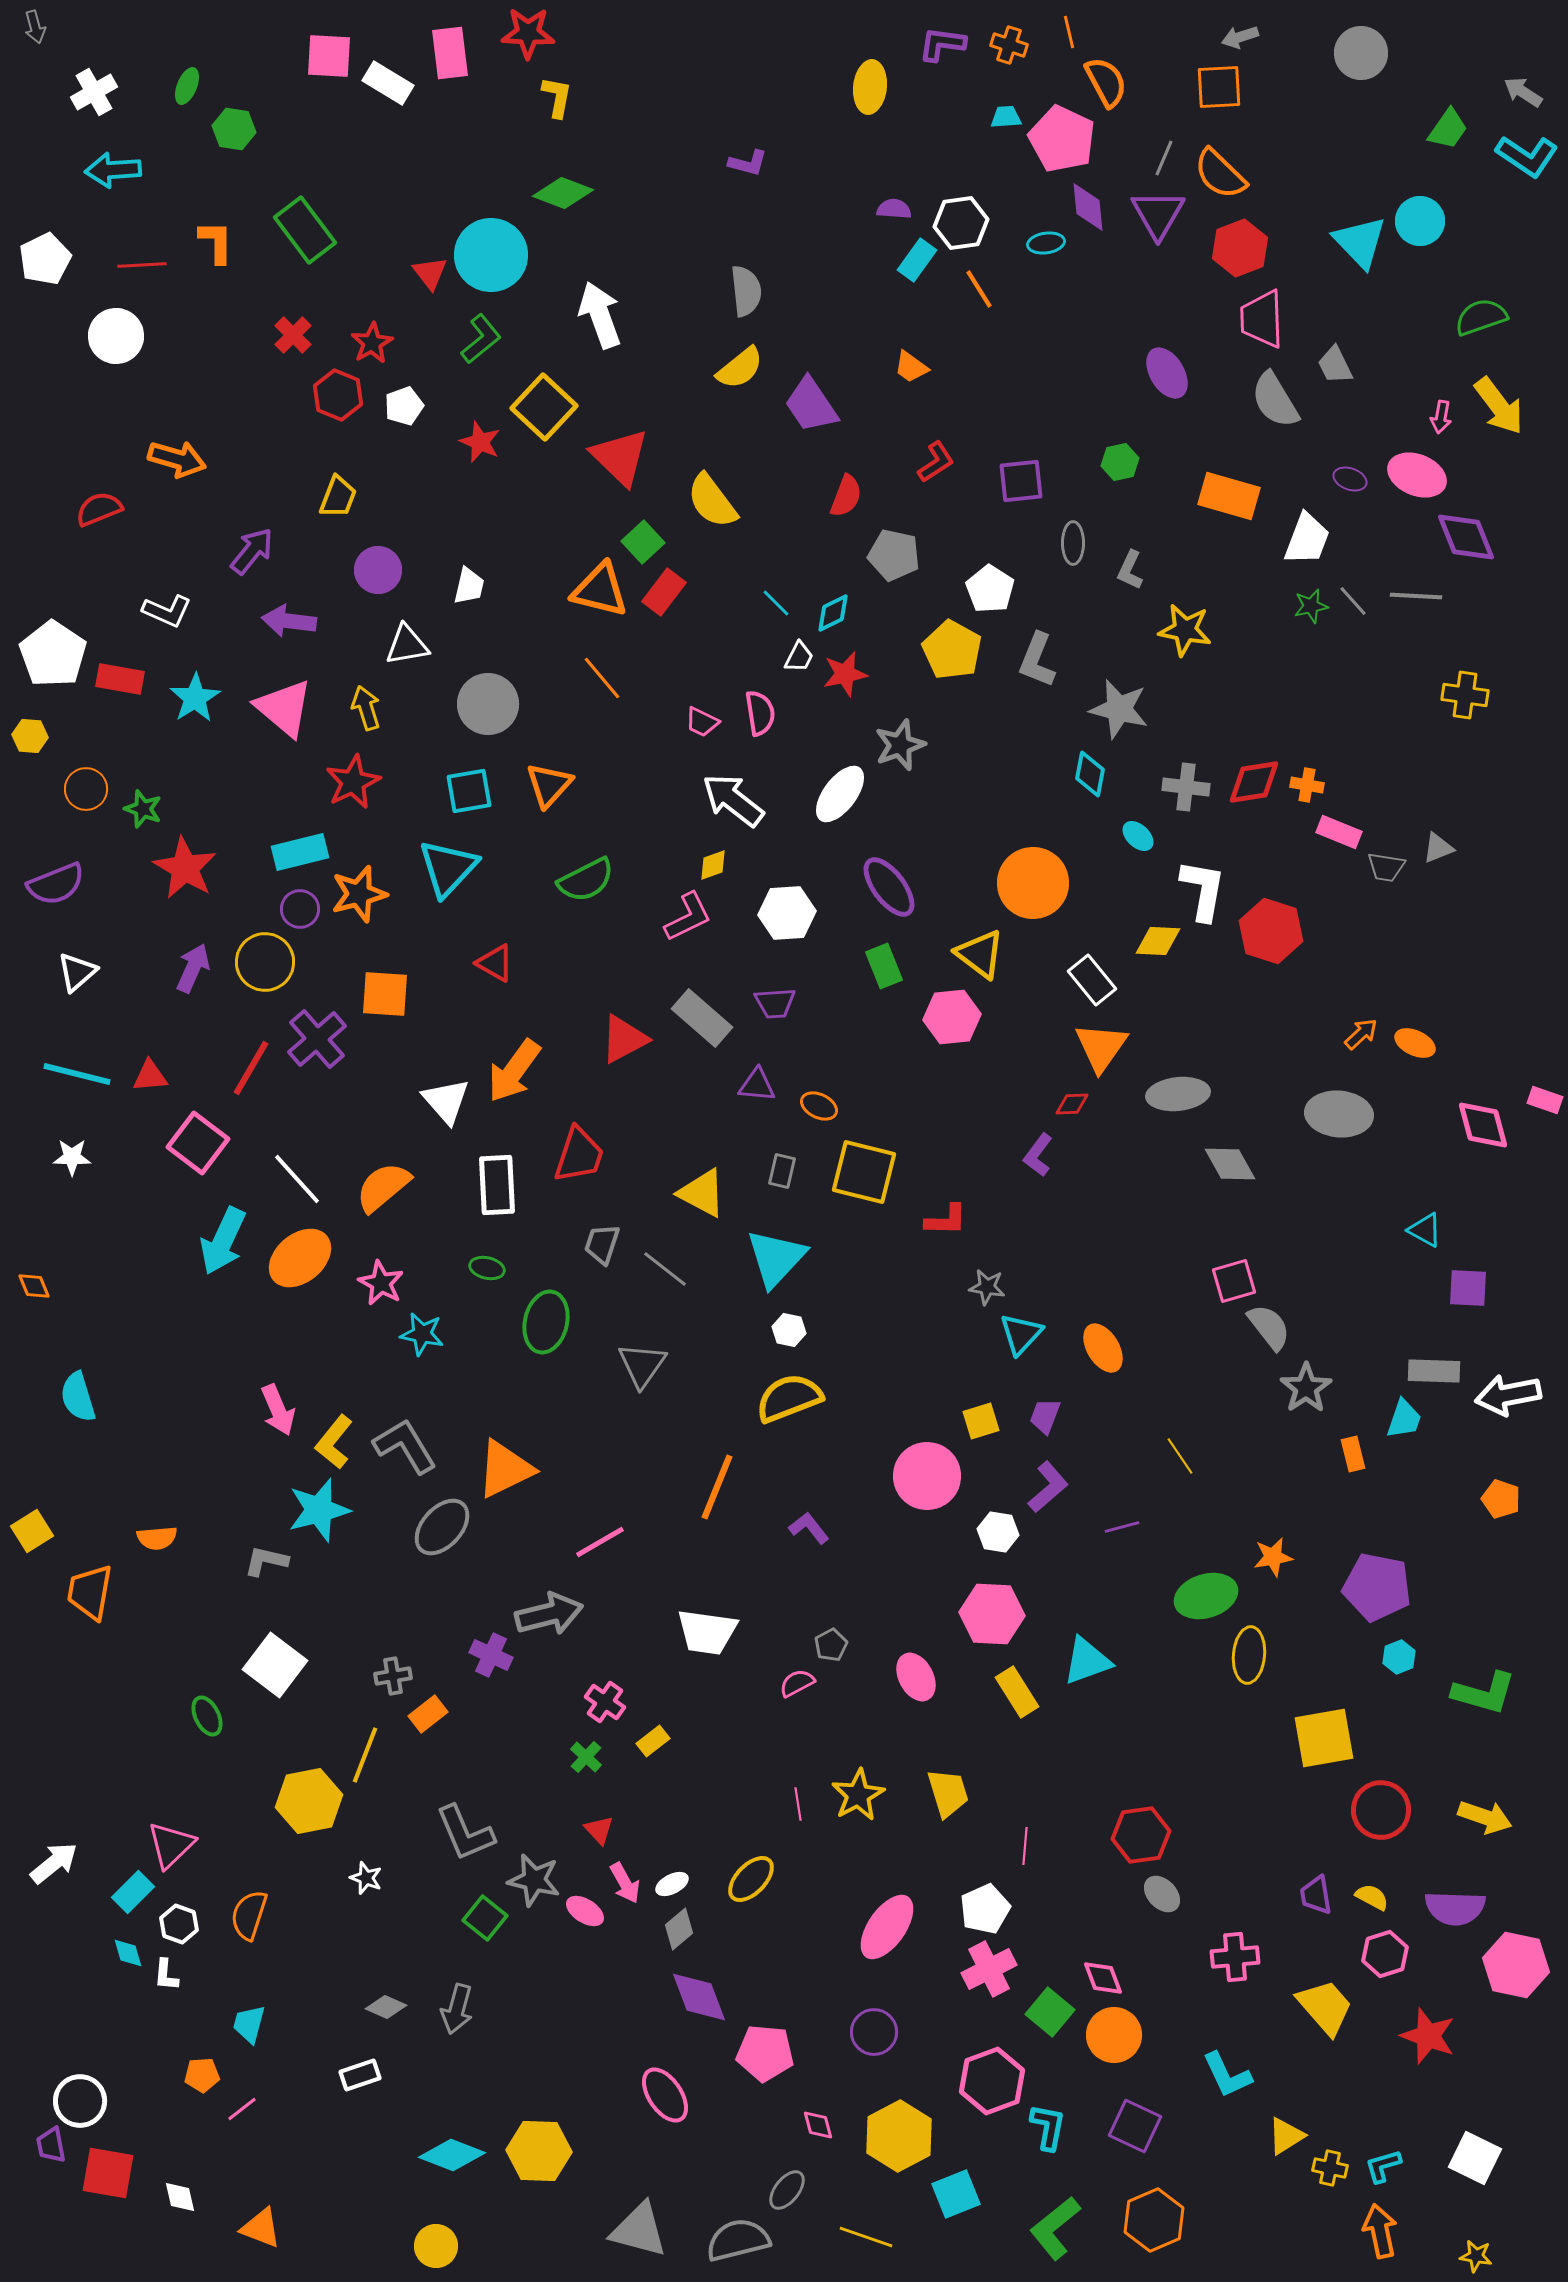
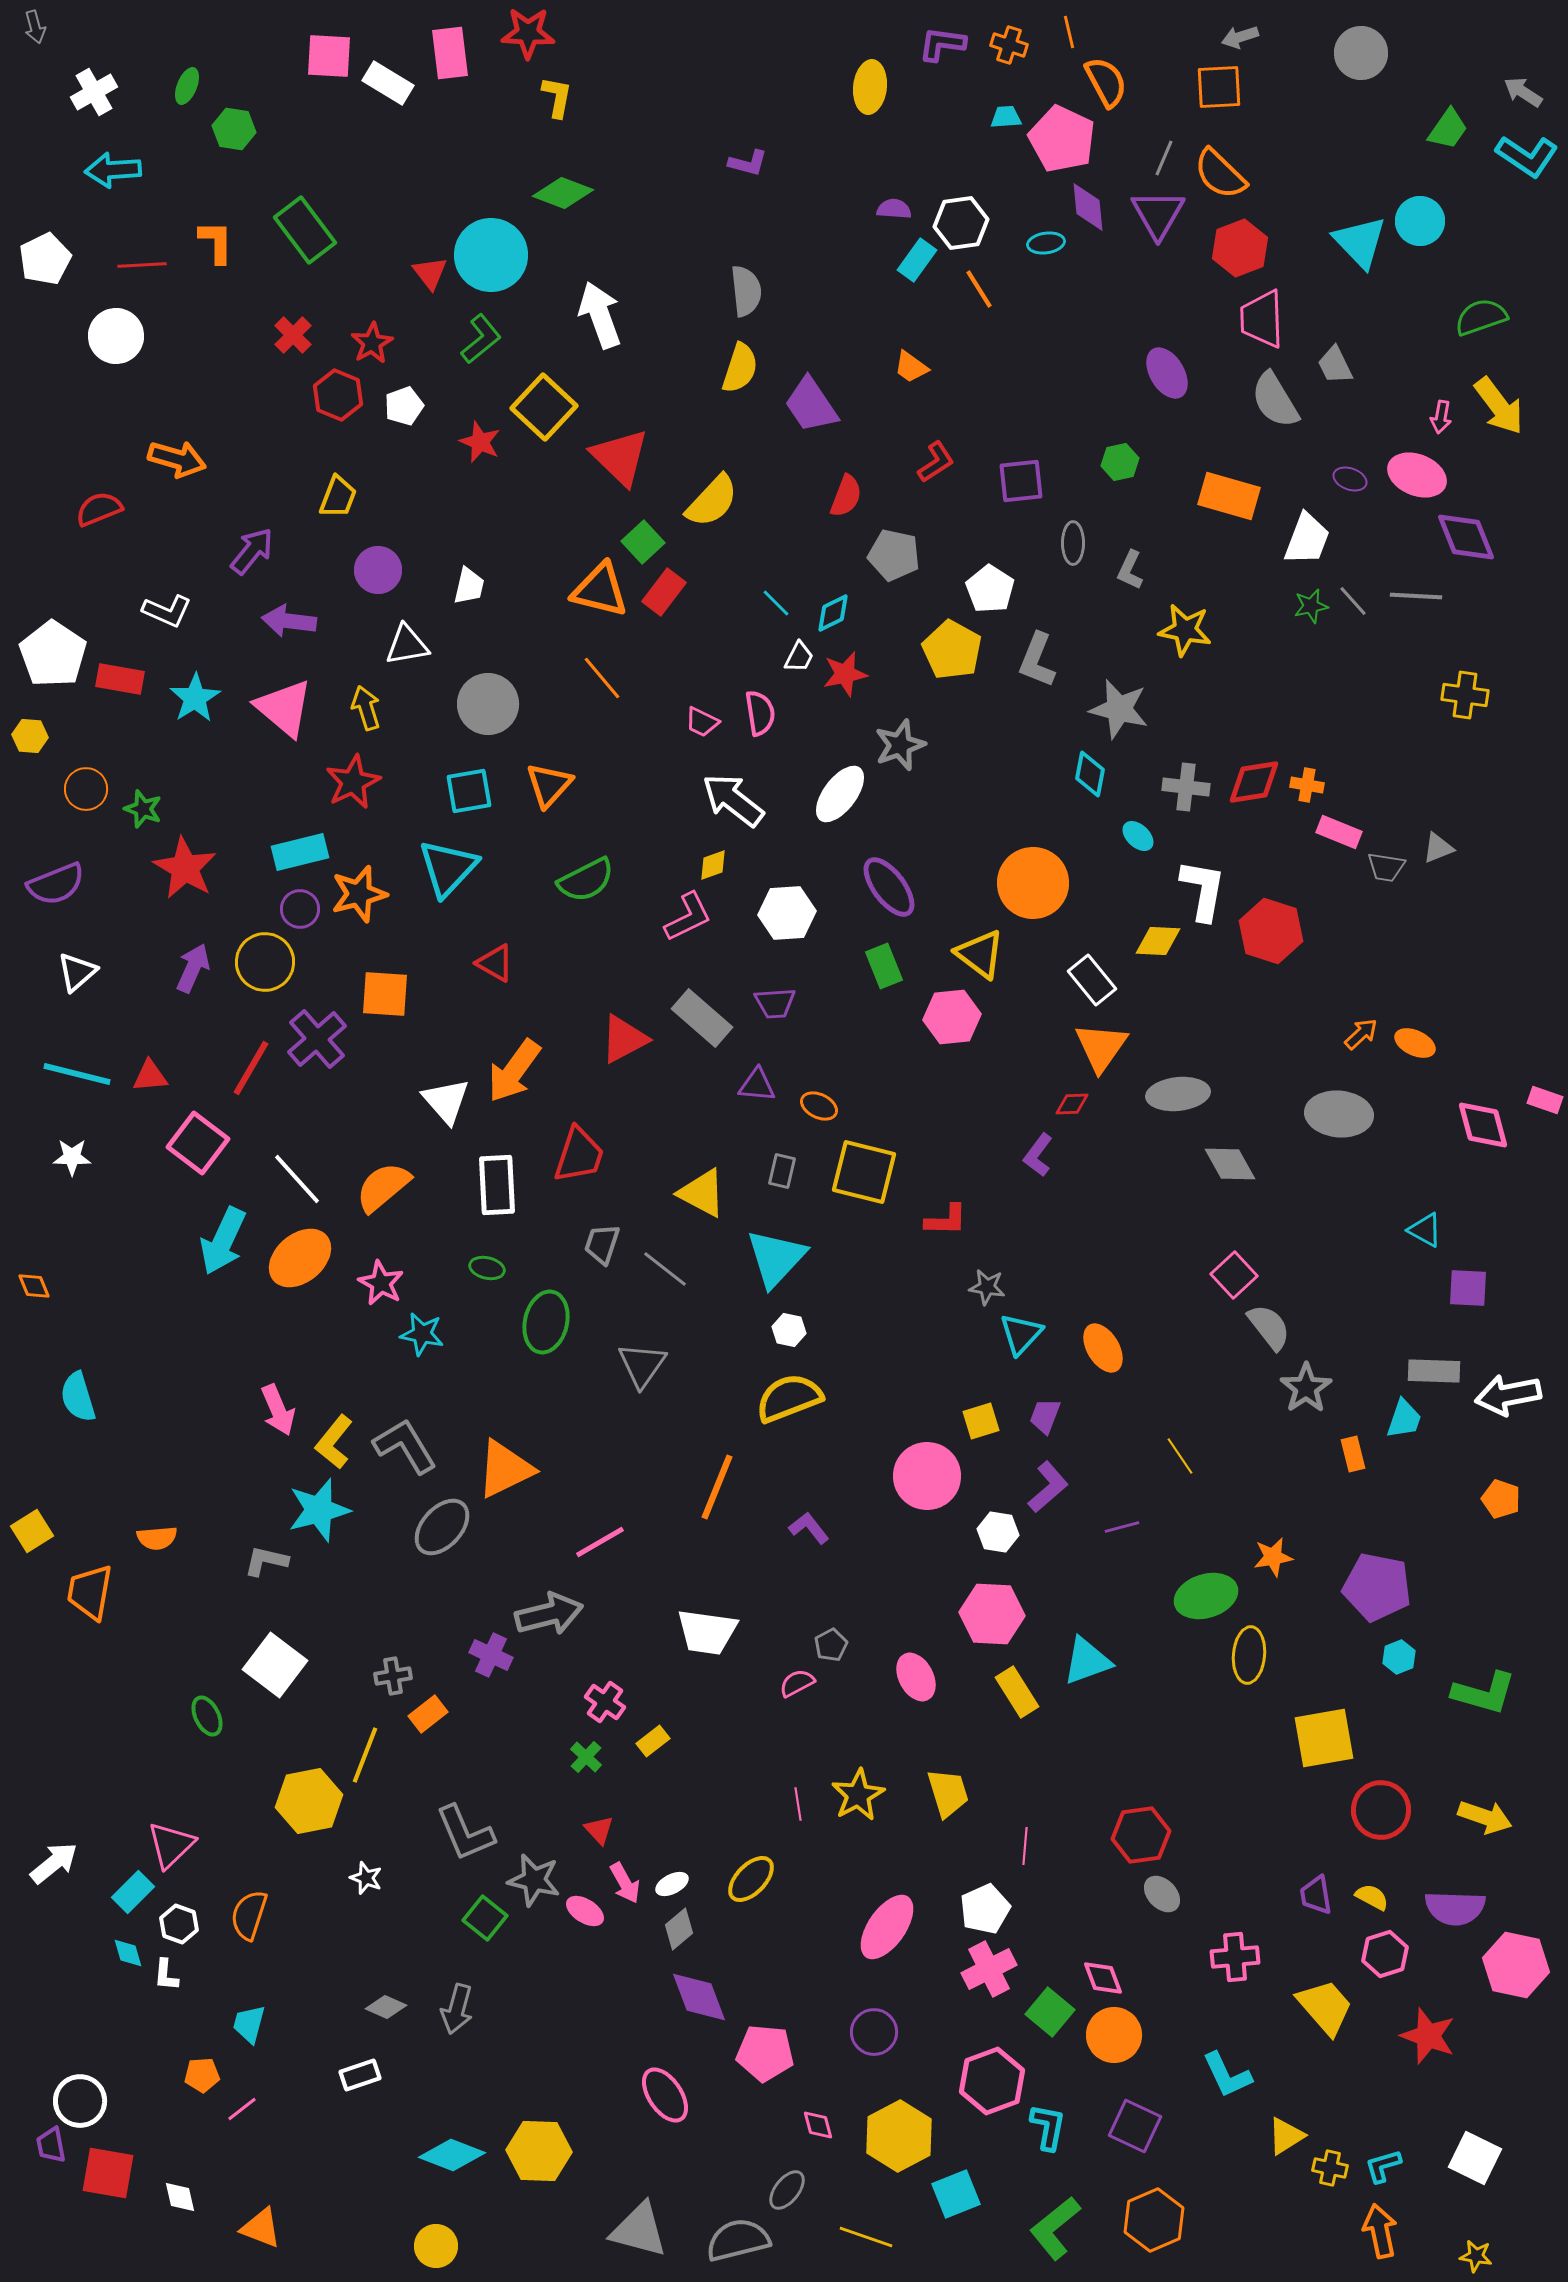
yellow semicircle at (740, 368): rotated 33 degrees counterclockwise
yellow semicircle at (712, 501): rotated 100 degrees counterclockwise
pink square at (1234, 1281): moved 6 px up; rotated 27 degrees counterclockwise
